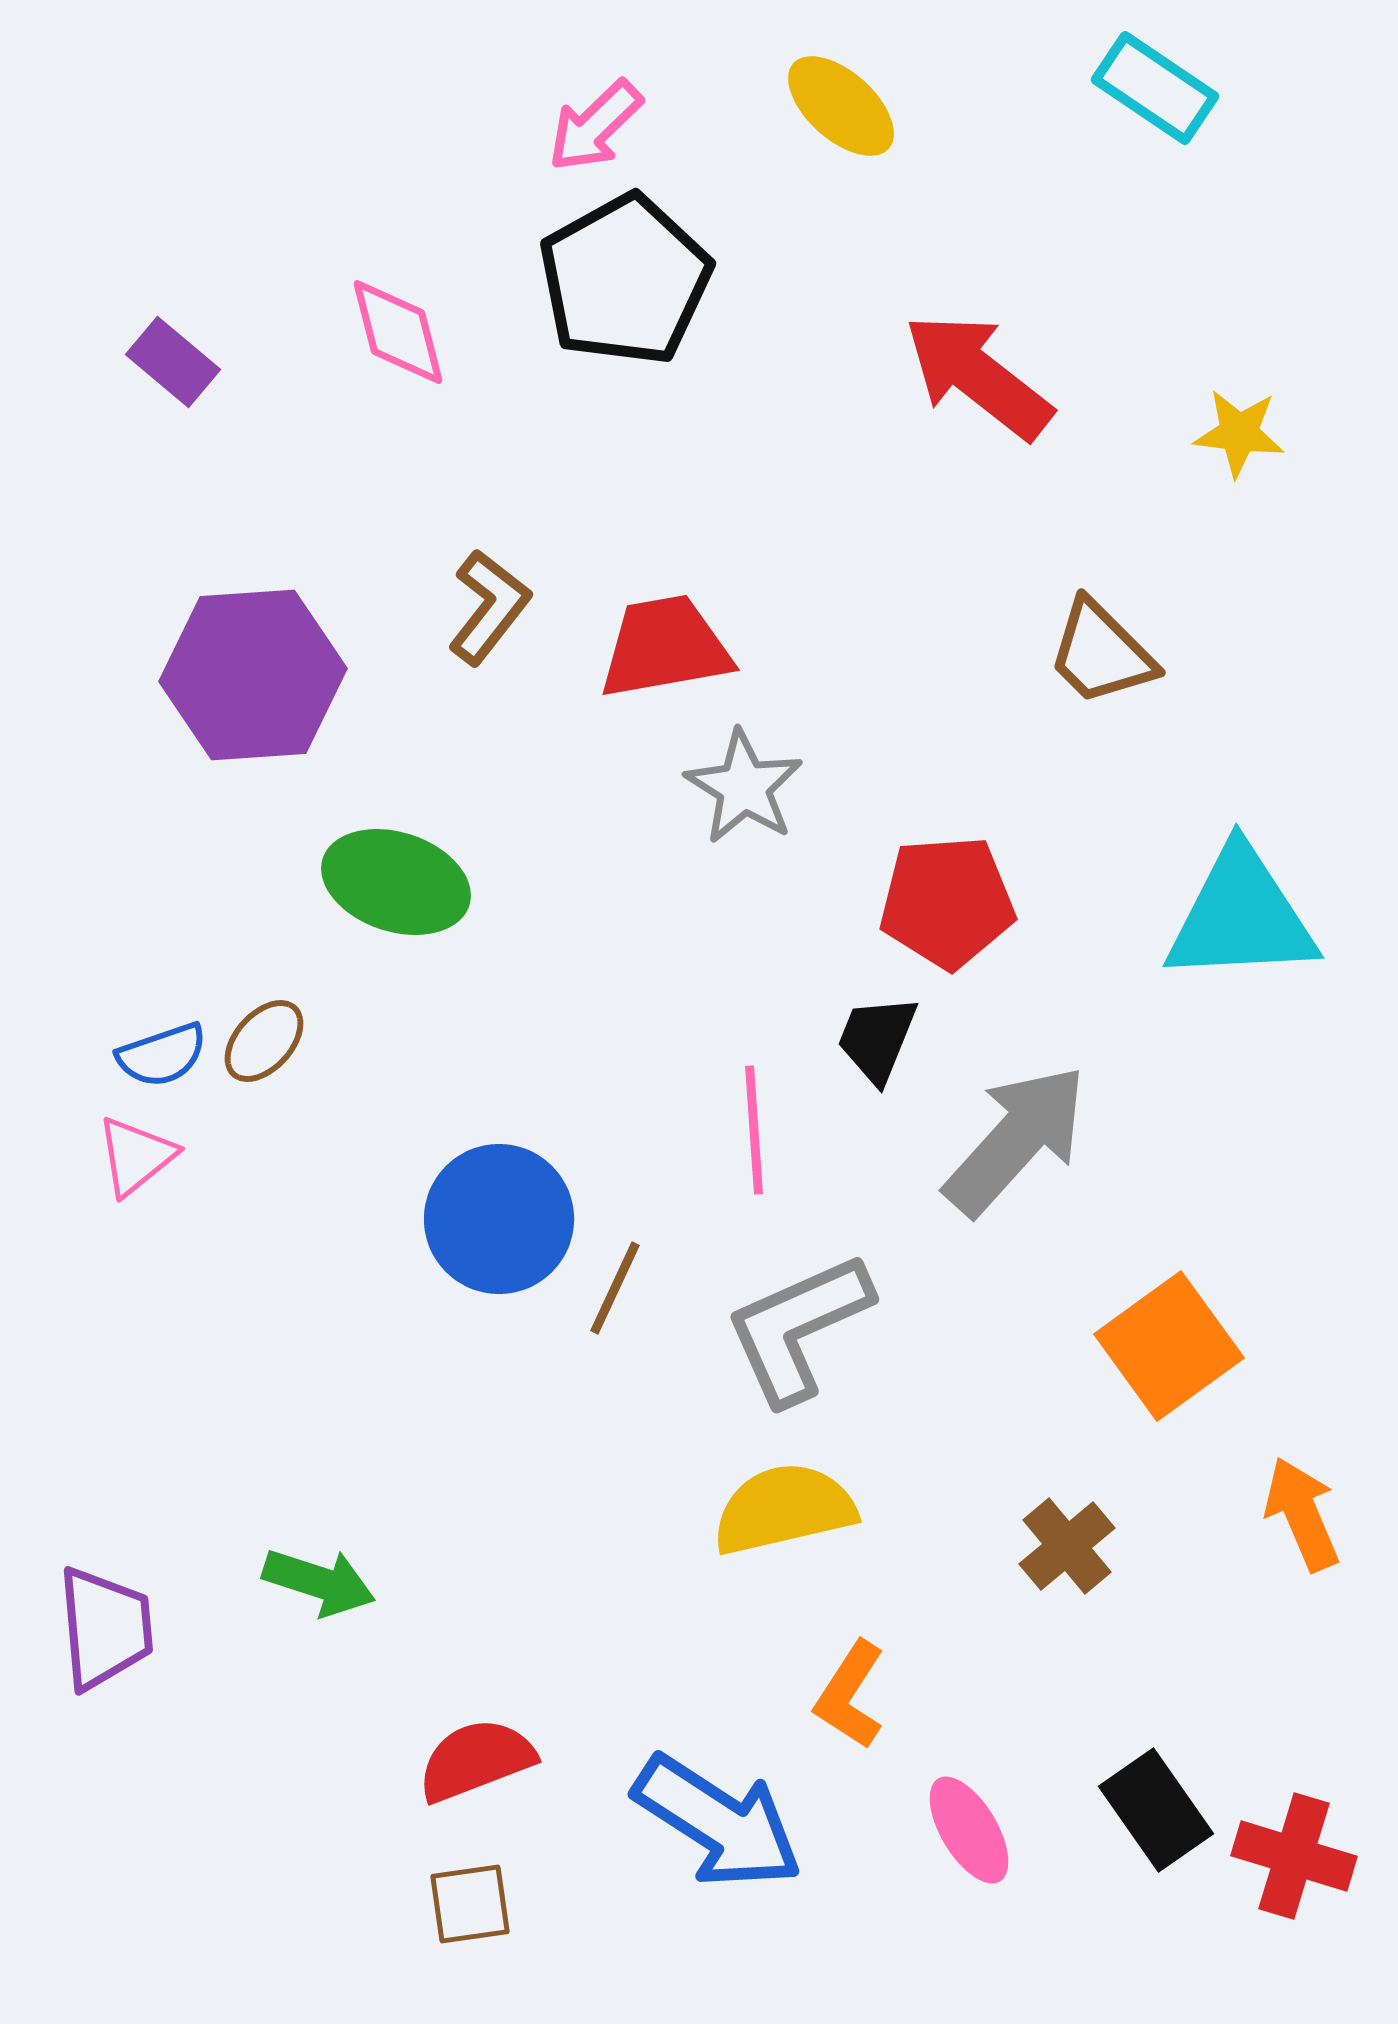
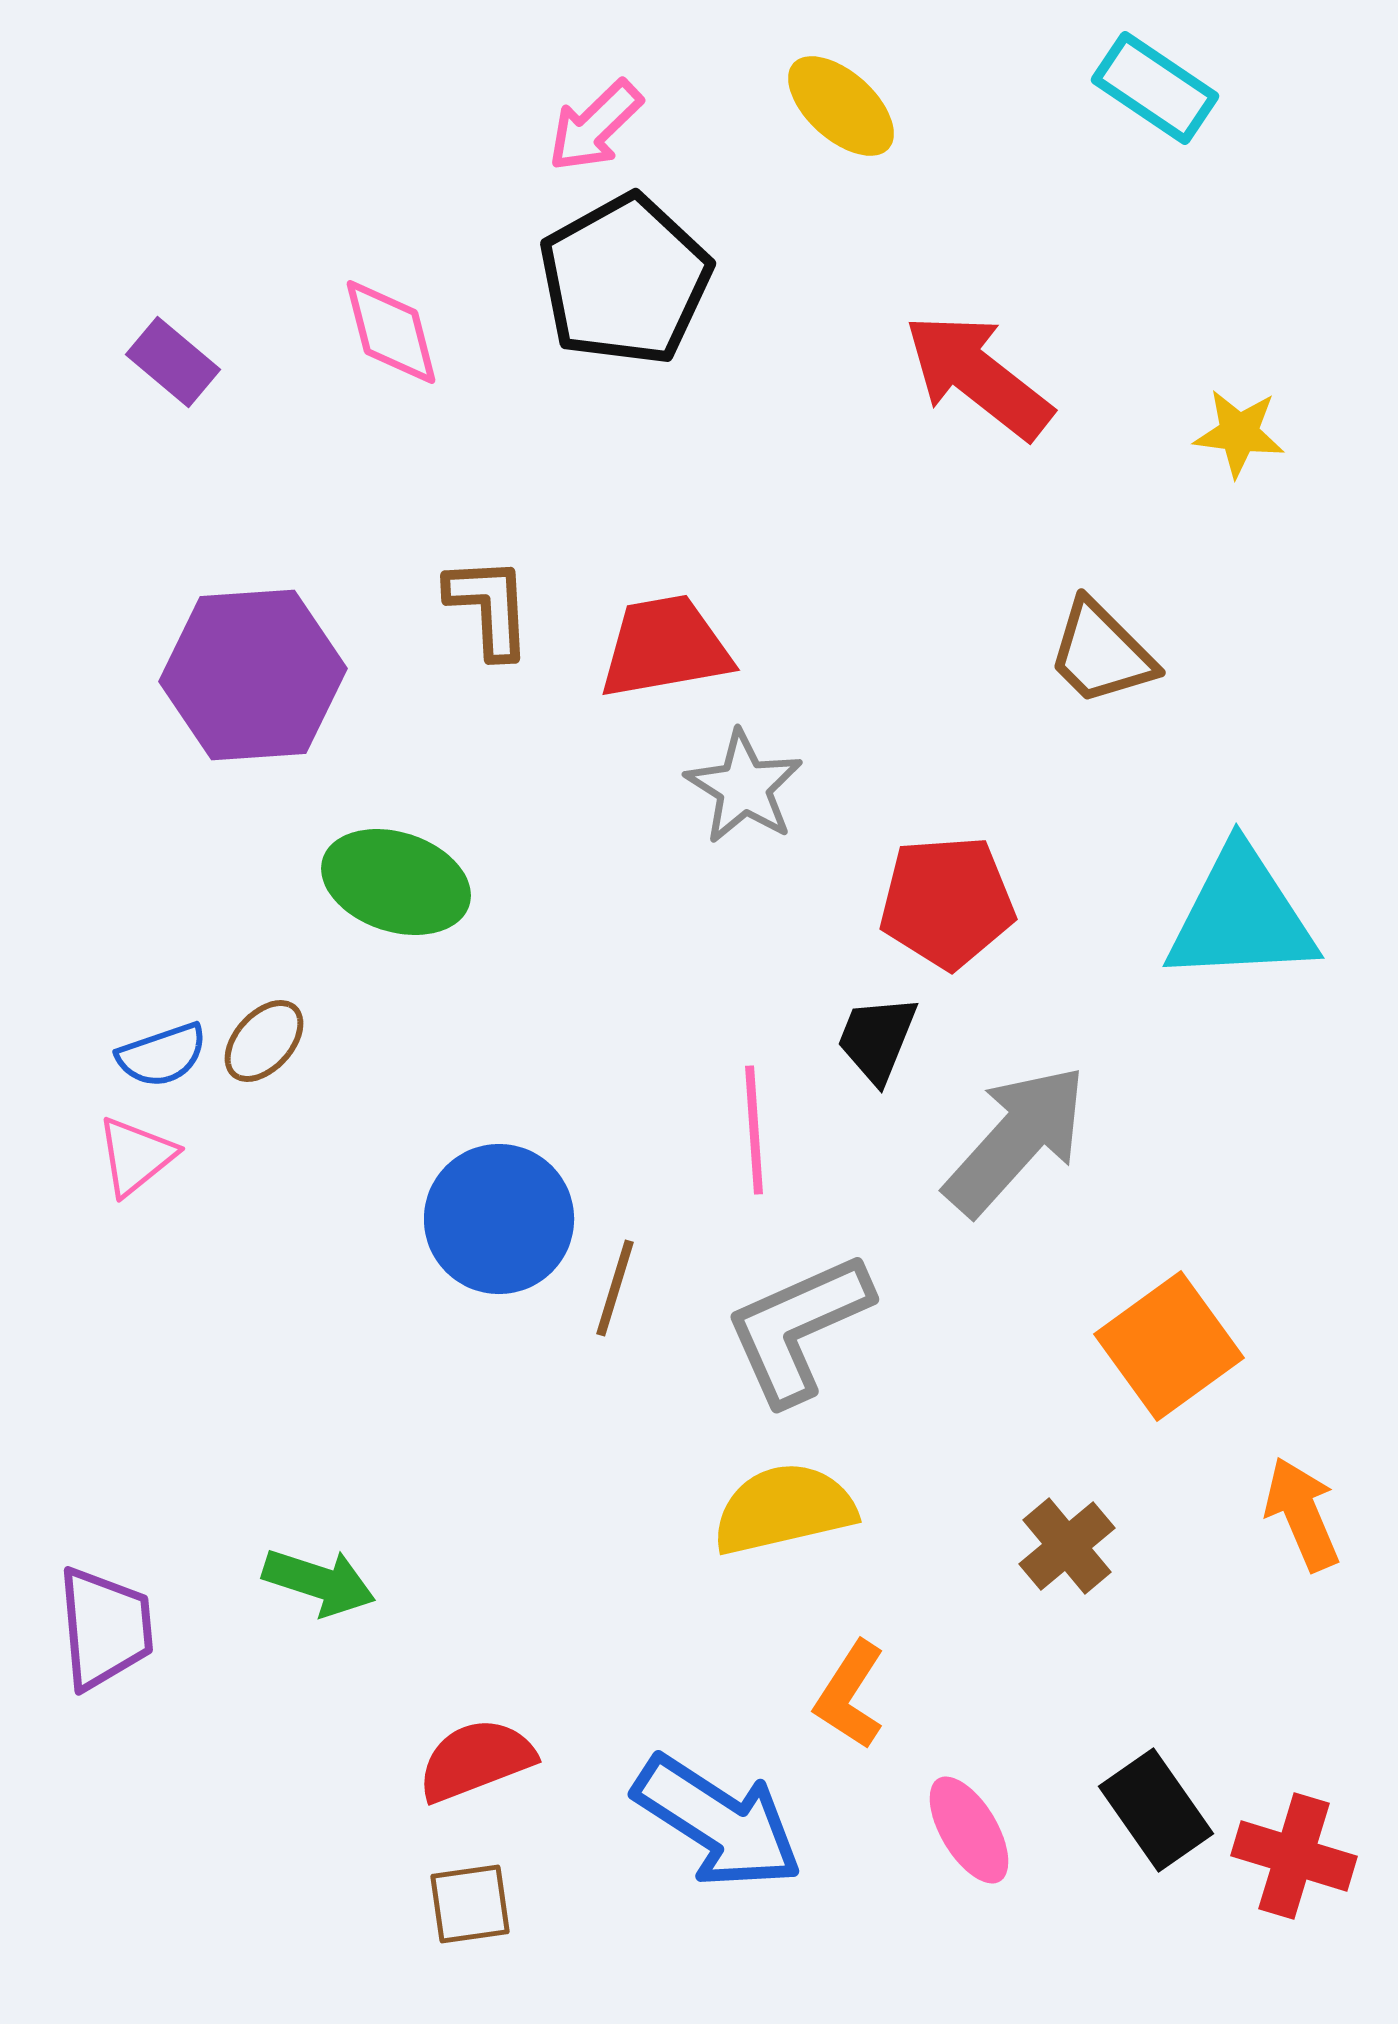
pink diamond: moved 7 px left
brown L-shape: rotated 41 degrees counterclockwise
brown line: rotated 8 degrees counterclockwise
